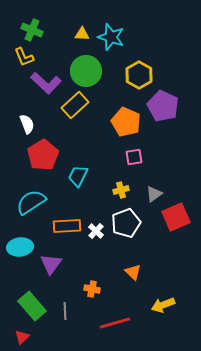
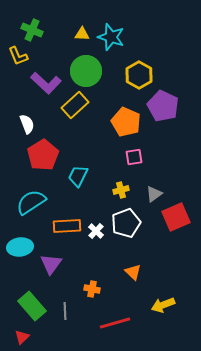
yellow L-shape: moved 6 px left, 1 px up
